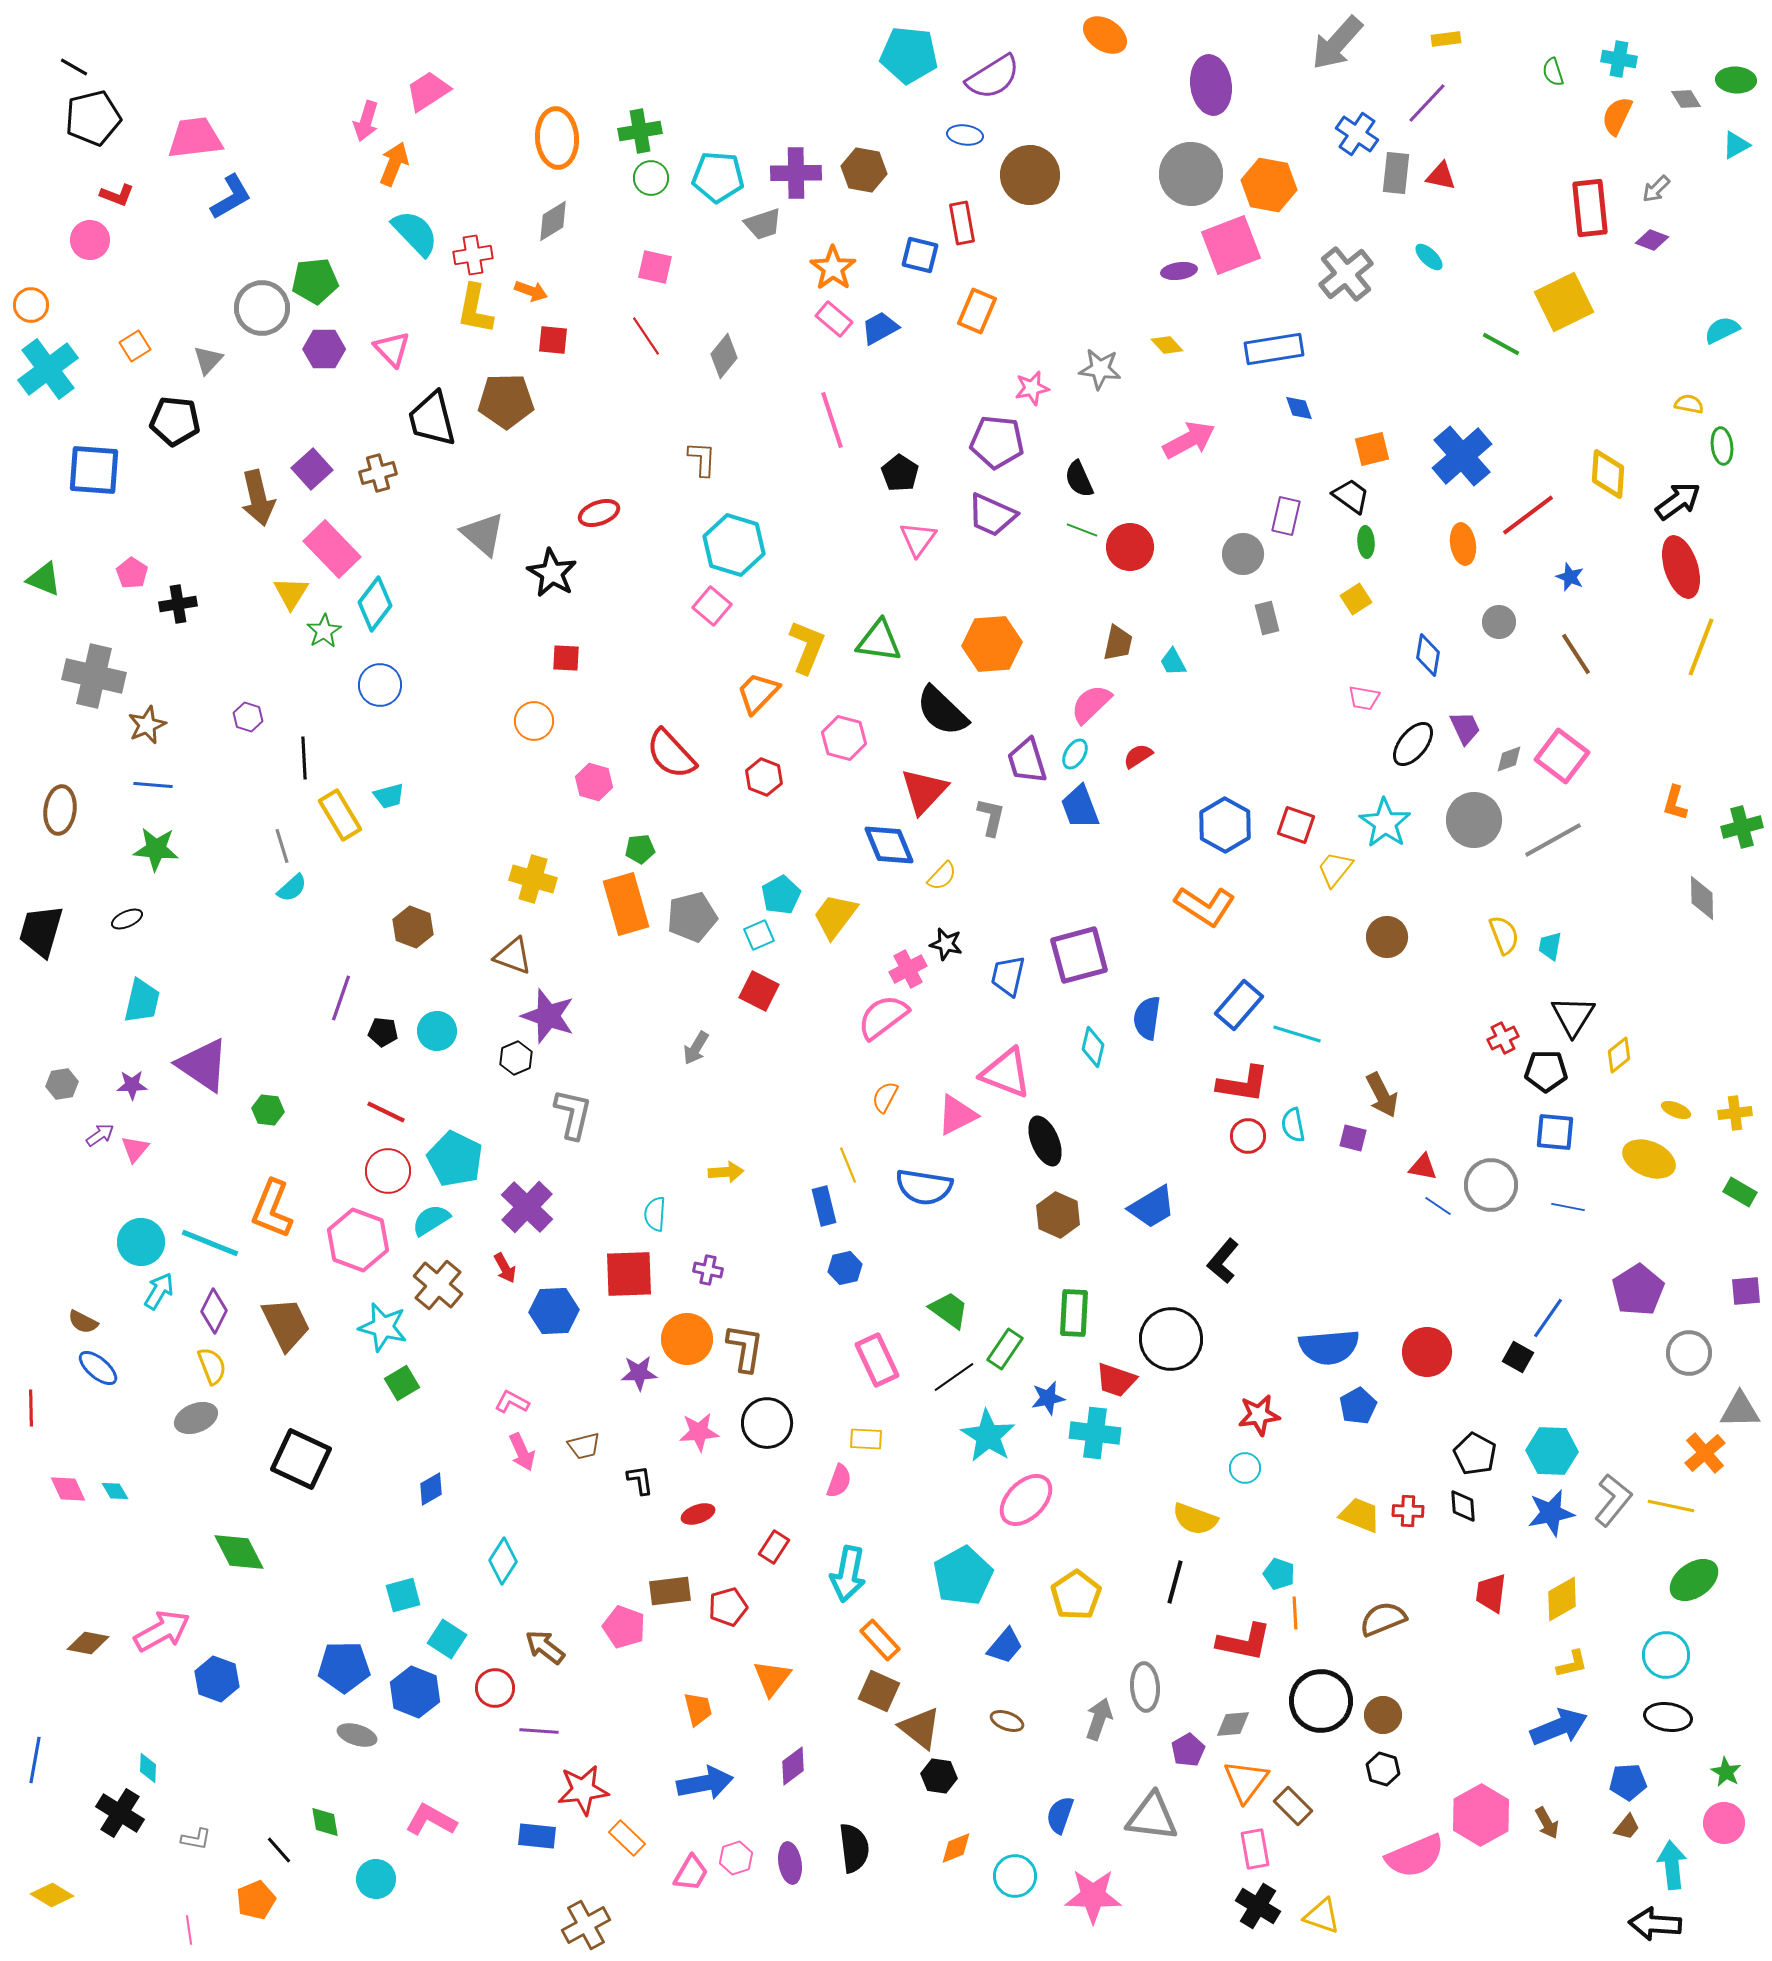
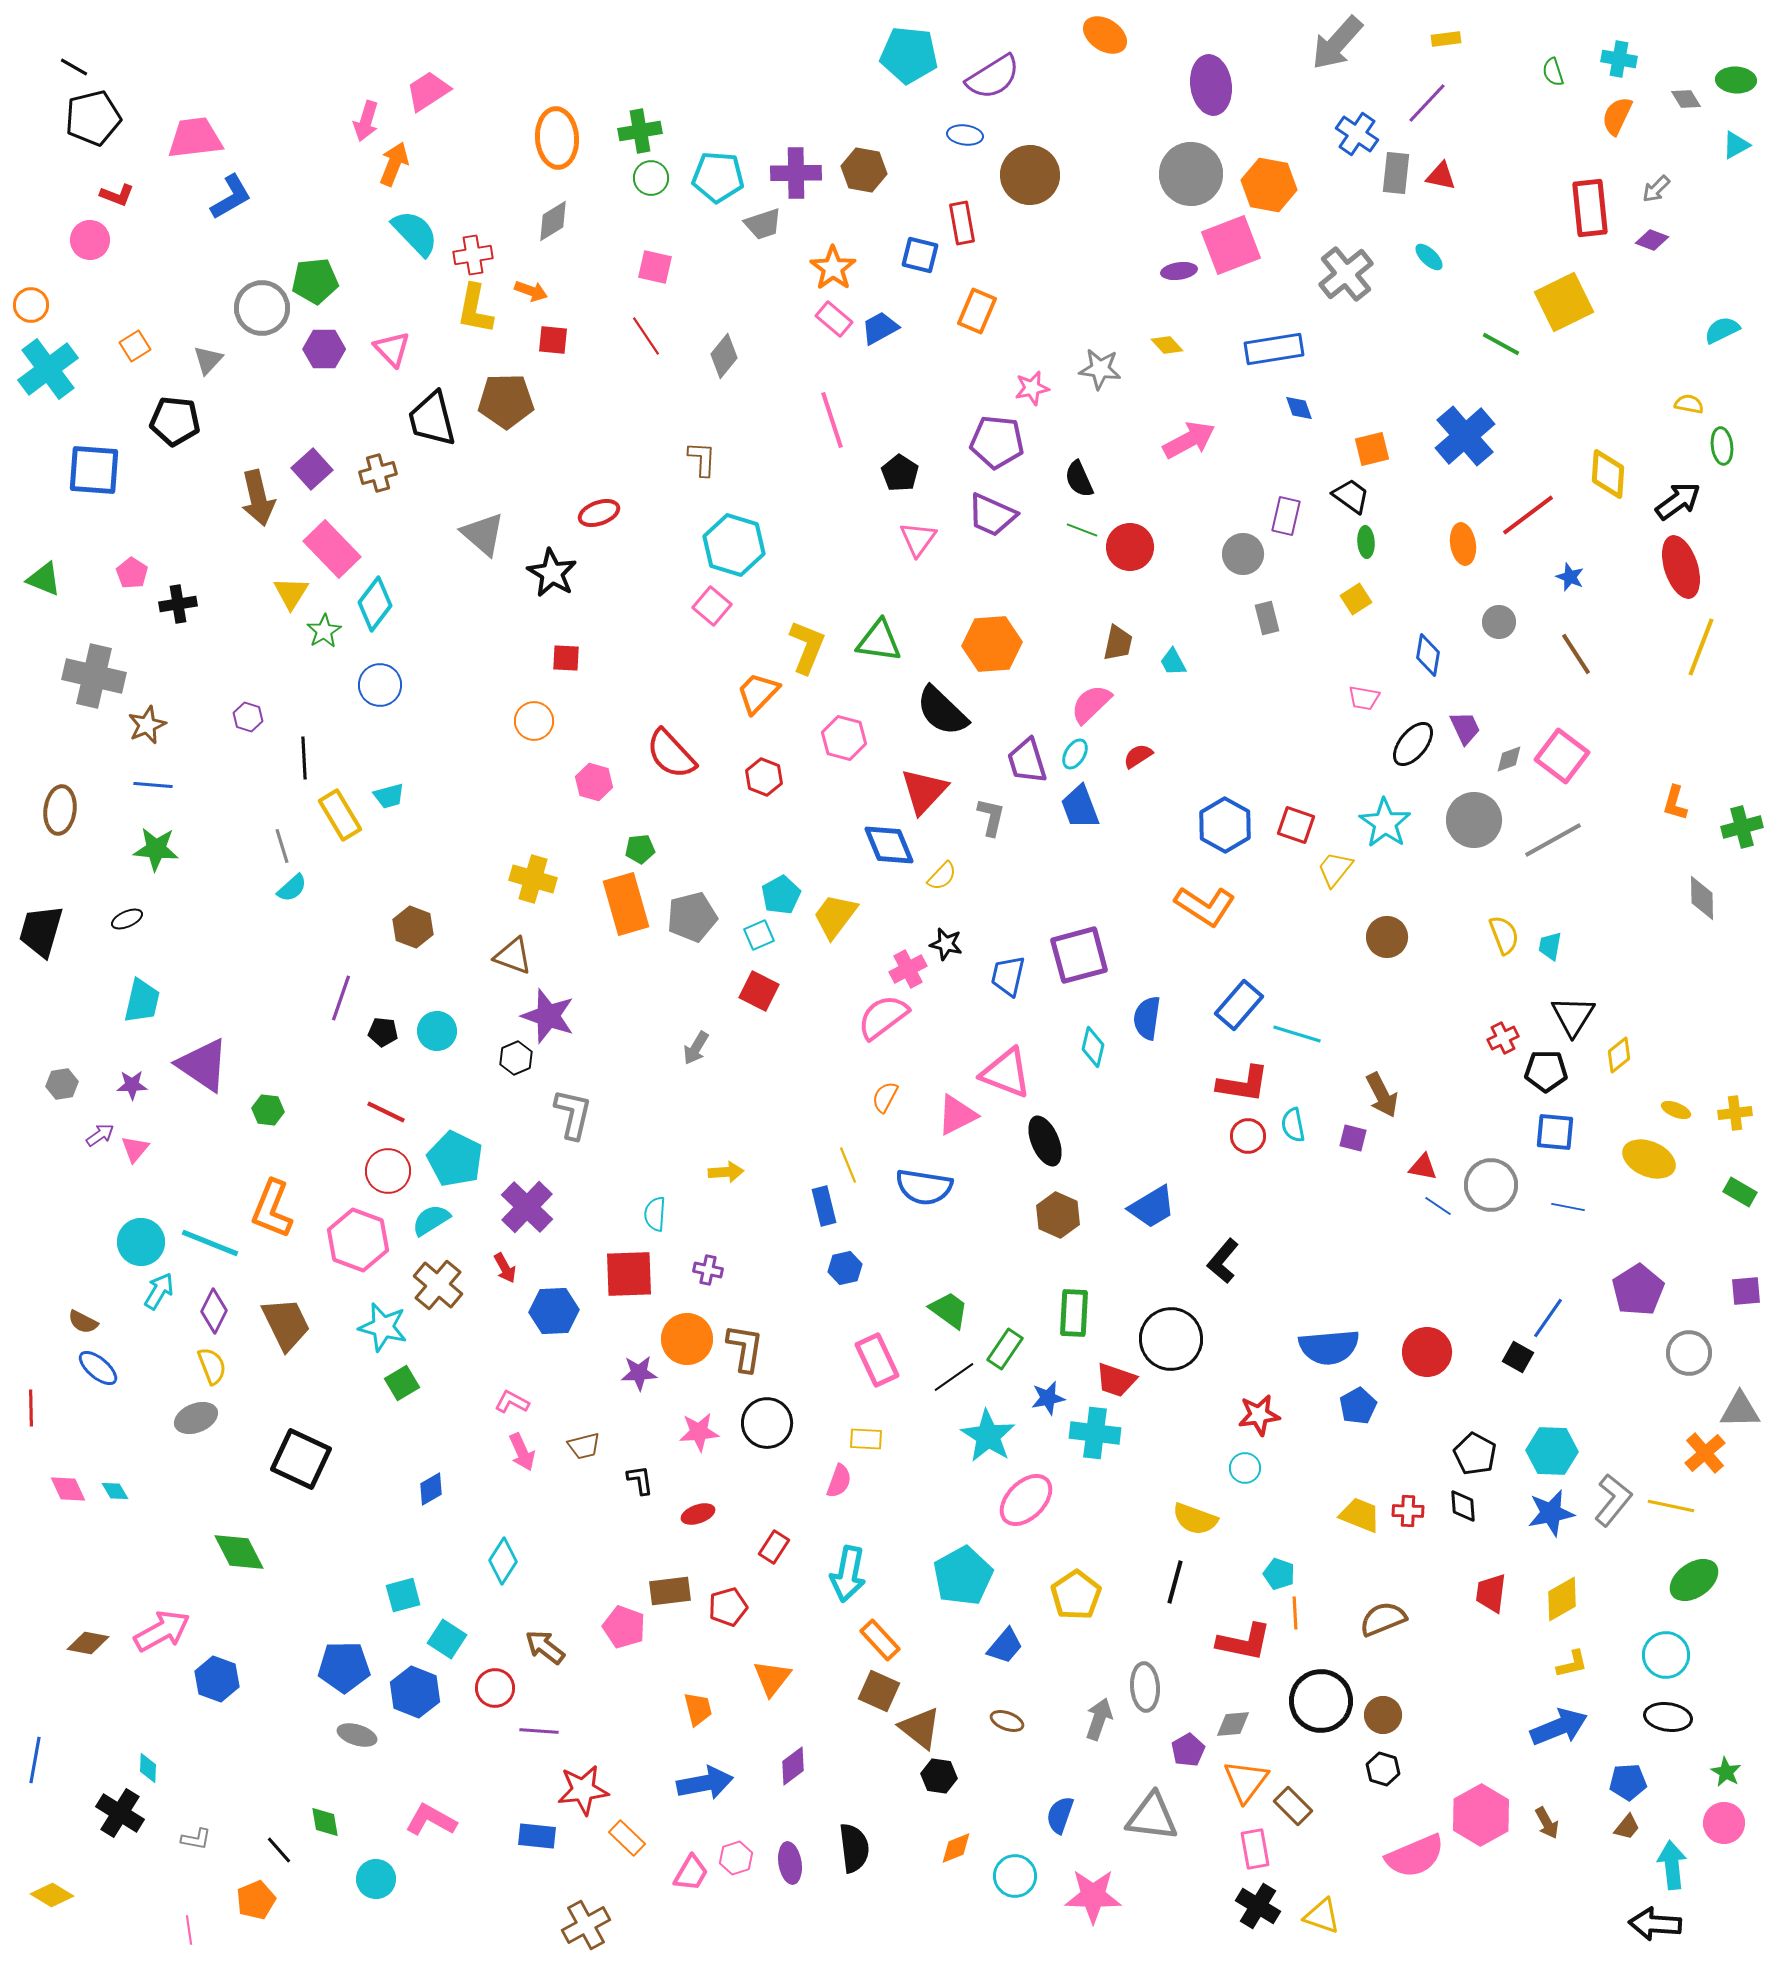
blue cross at (1462, 456): moved 3 px right, 20 px up
